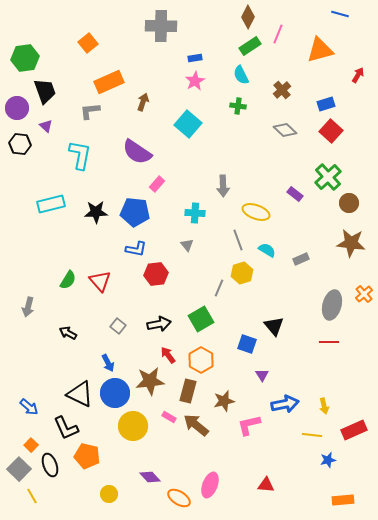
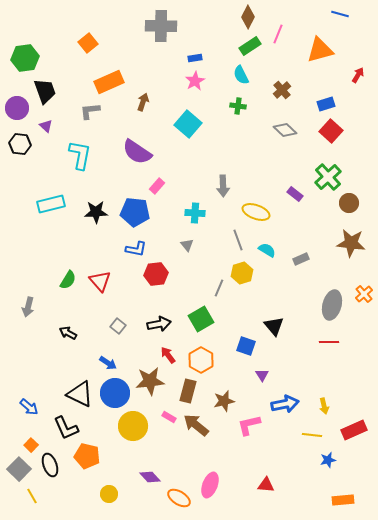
pink rectangle at (157, 184): moved 2 px down
blue square at (247, 344): moved 1 px left, 2 px down
blue arrow at (108, 363): rotated 30 degrees counterclockwise
